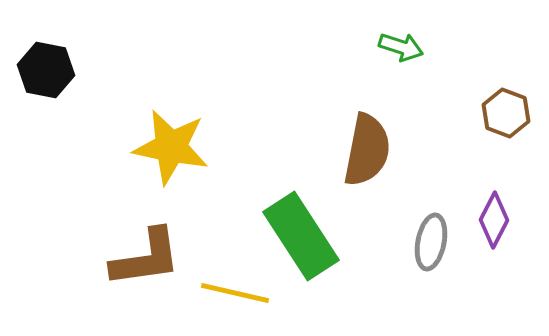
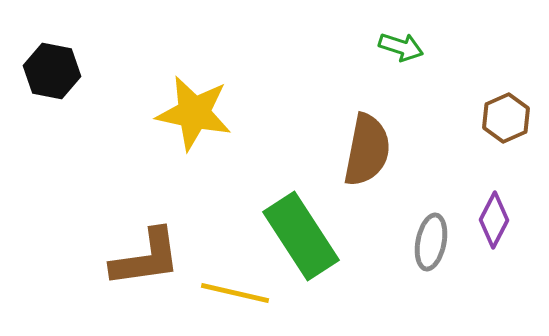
black hexagon: moved 6 px right, 1 px down
brown hexagon: moved 5 px down; rotated 15 degrees clockwise
yellow star: moved 23 px right, 34 px up
